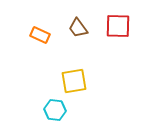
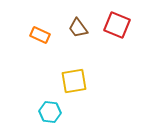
red square: moved 1 px left, 1 px up; rotated 20 degrees clockwise
cyan hexagon: moved 5 px left, 2 px down
